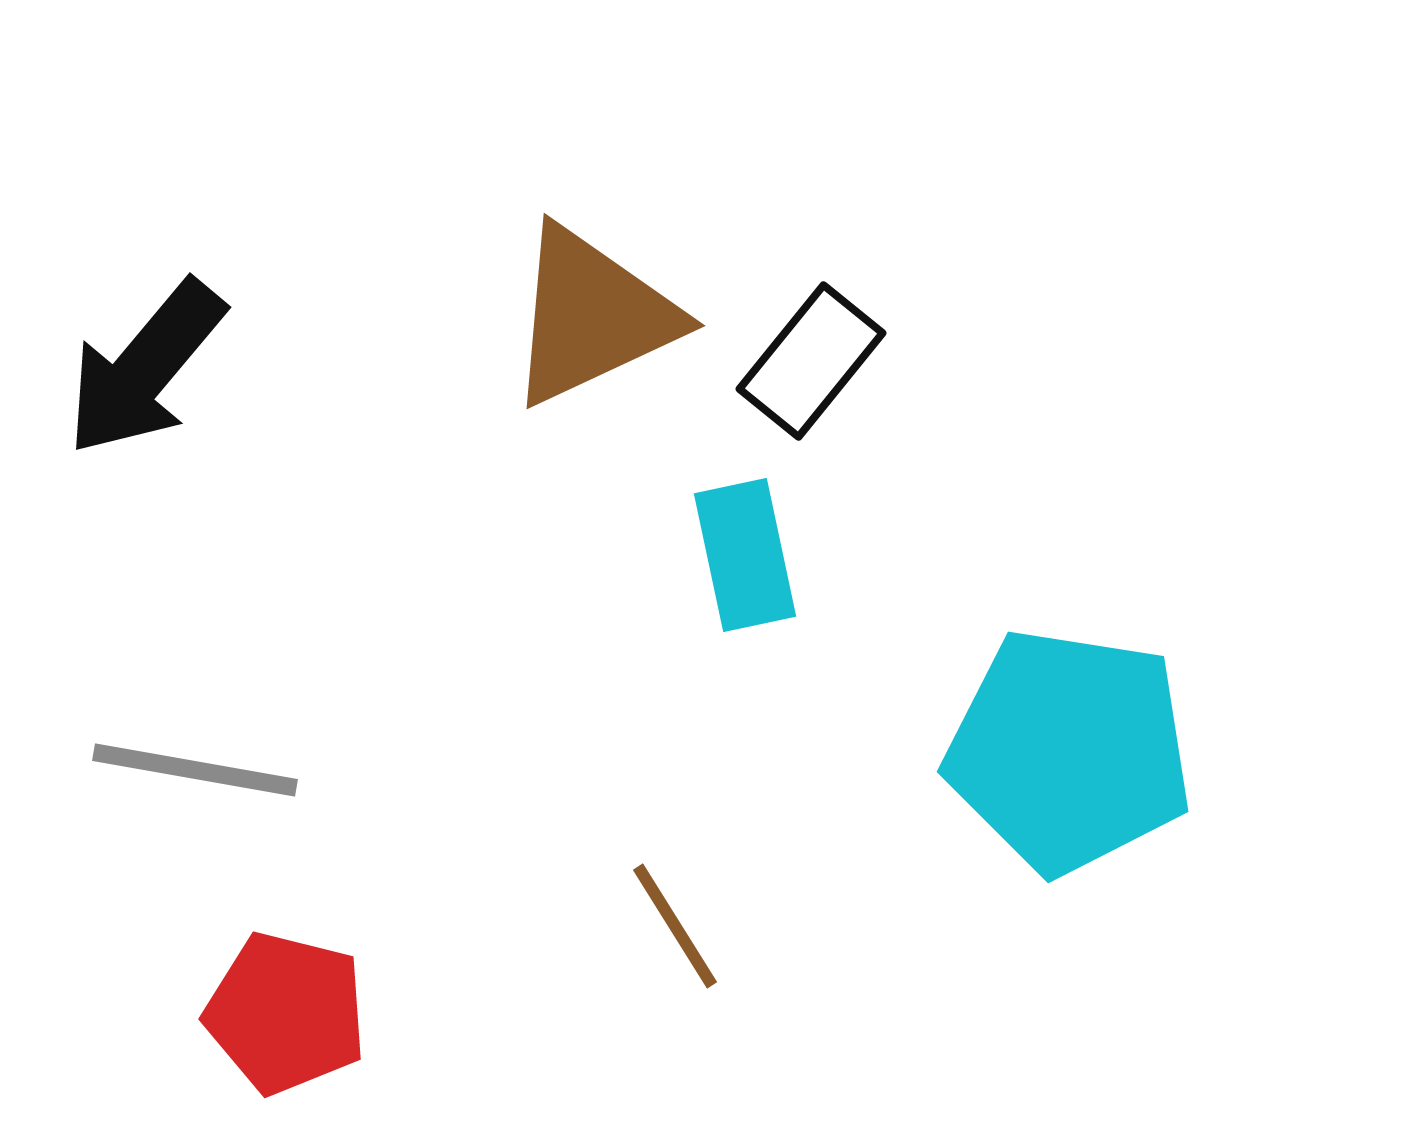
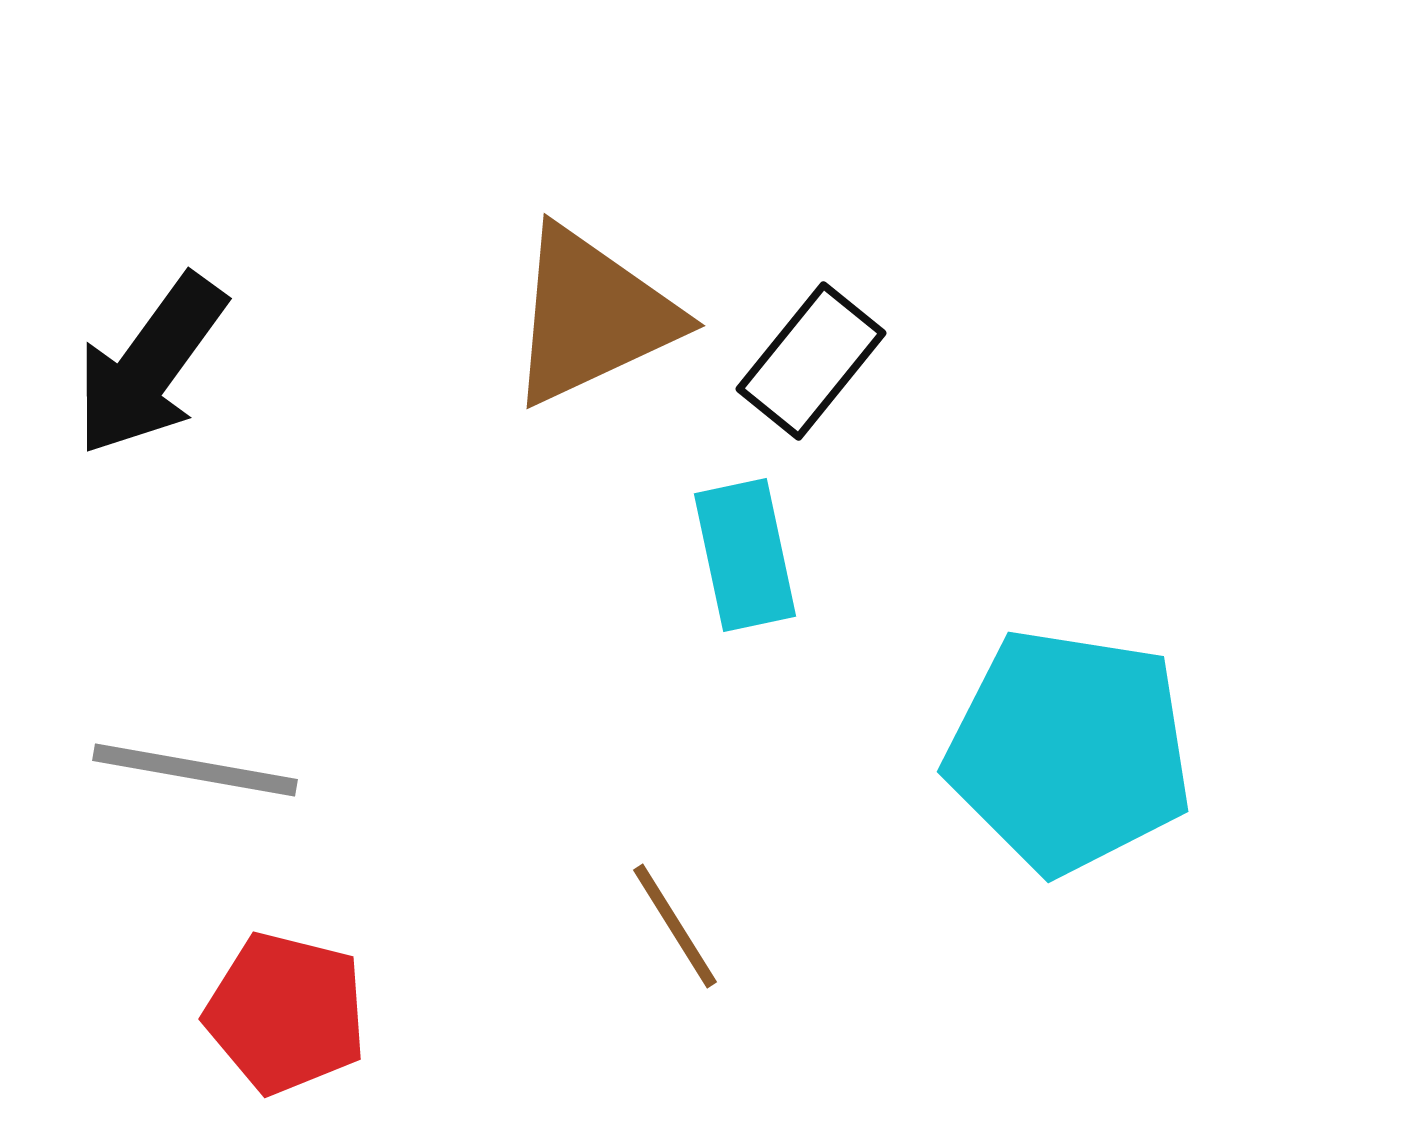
black arrow: moved 5 px right, 3 px up; rotated 4 degrees counterclockwise
